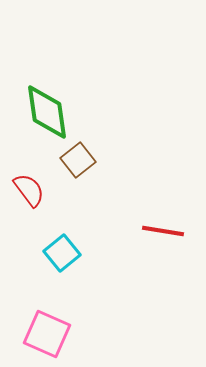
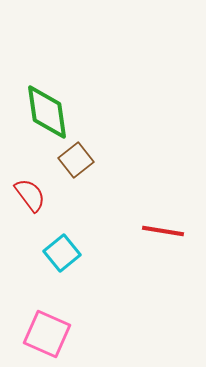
brown square: moved 2 px left
red semicircle: moved 1 px right, 5 px down
